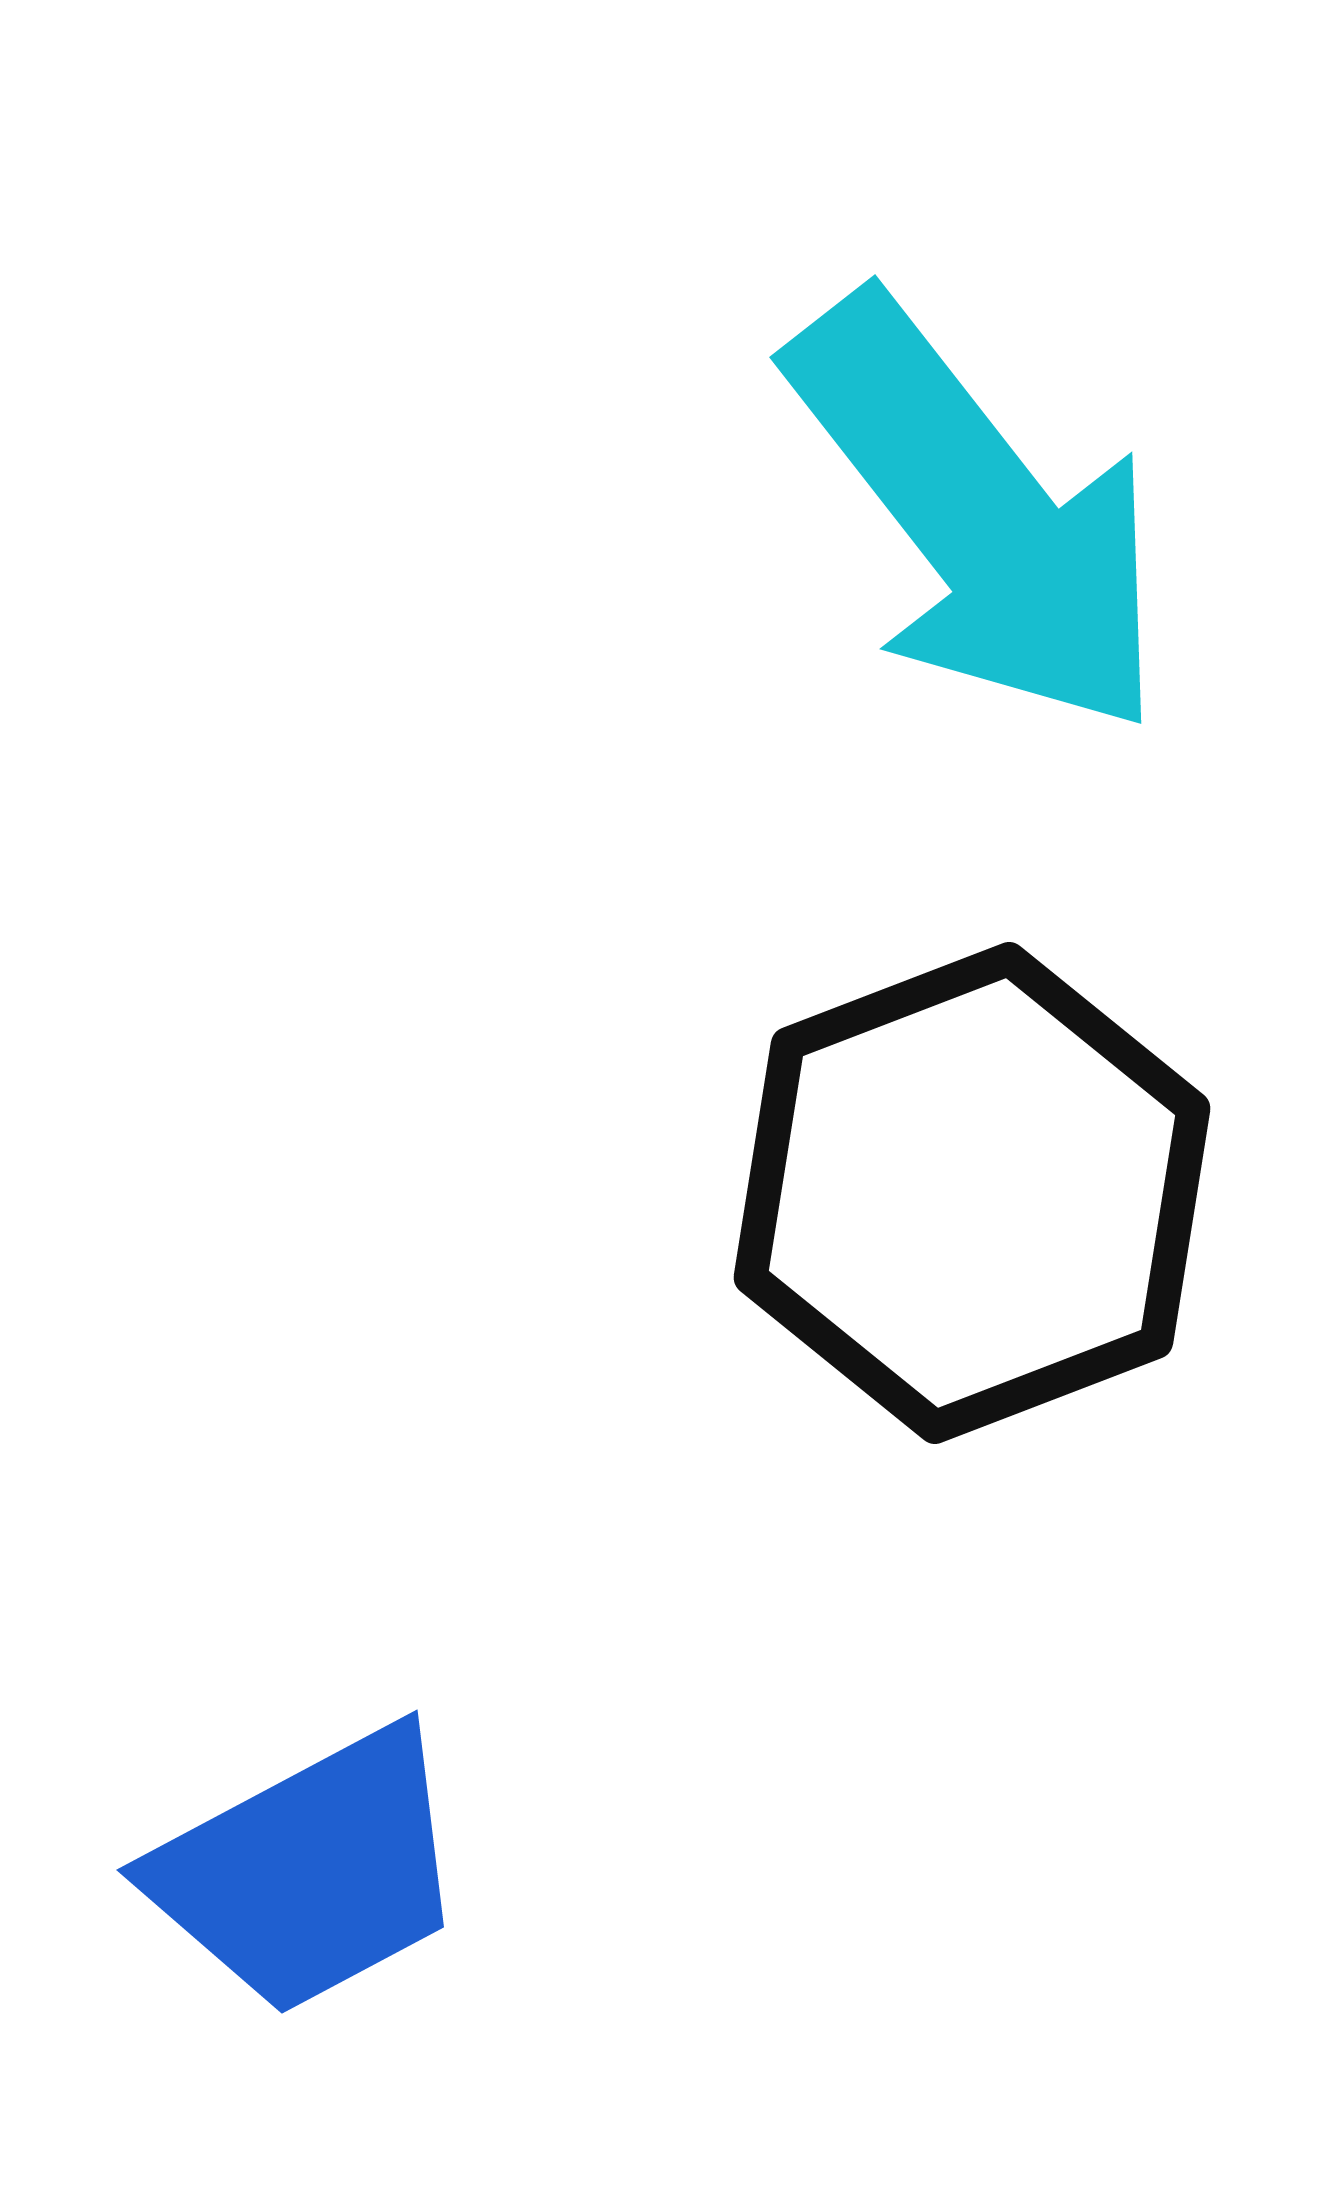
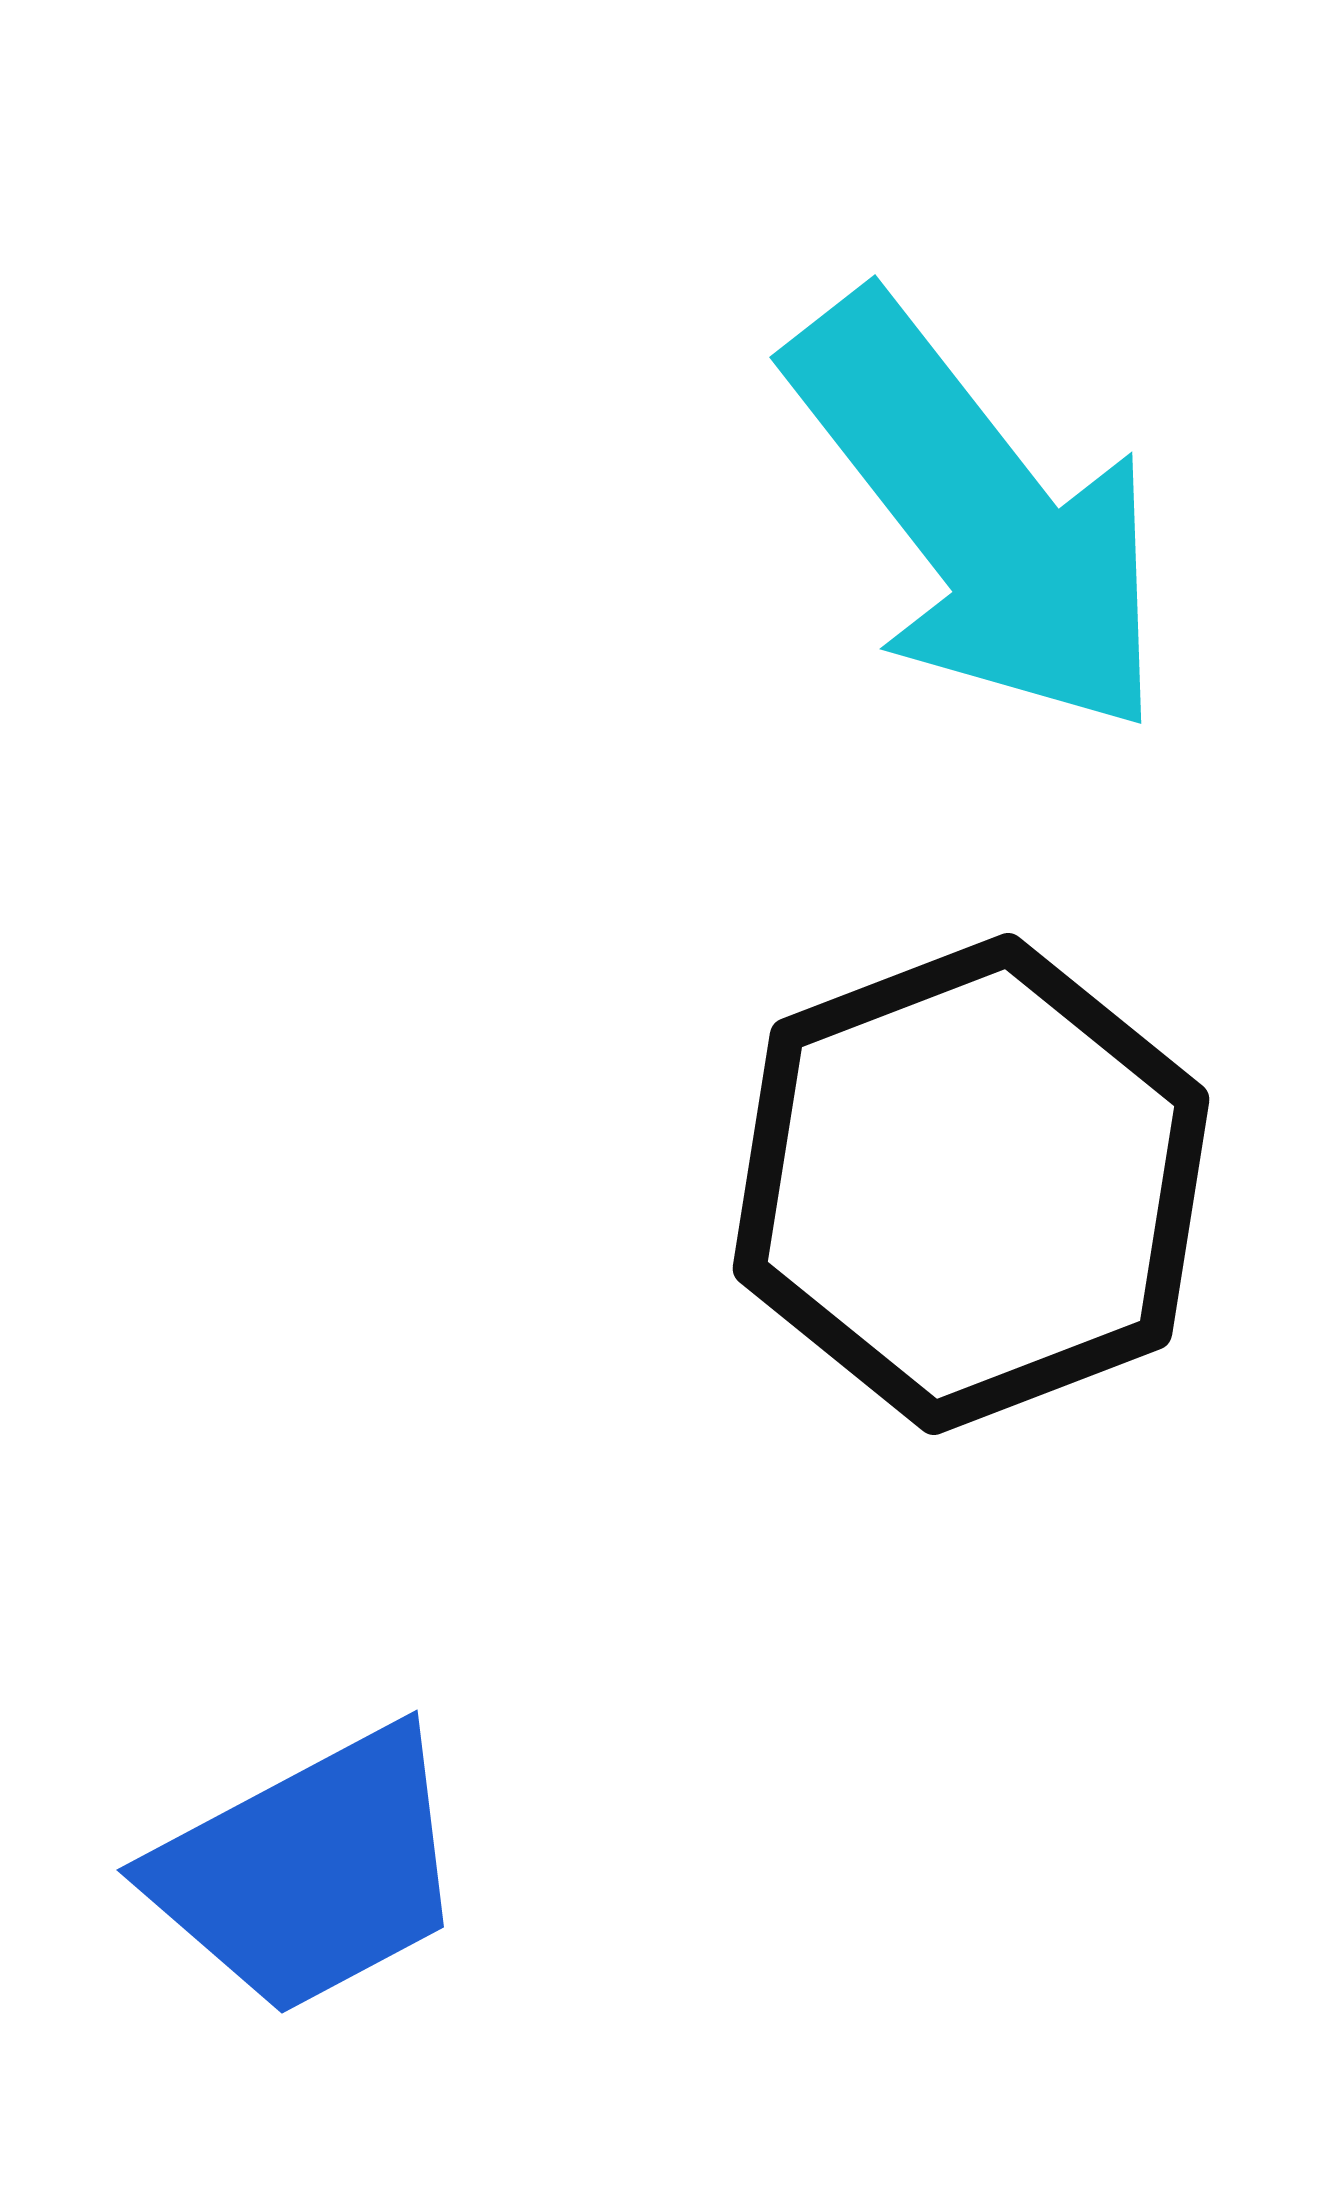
black hexagon: moved 1 px left, 9 px up
